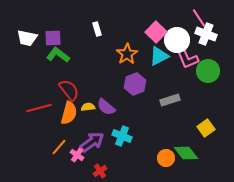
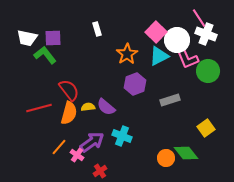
green L-shape: moved 13 px left; rotated 15 degrees clockwise
